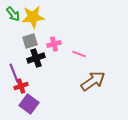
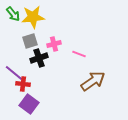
black cross: moved 3 px right
purple line: rotated 30 degrees counterclockwise
red cross: moved 2 px right, 2 px up; rotated 24 degrees clockwise
